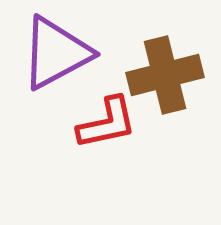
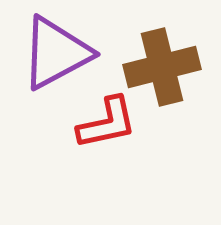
brown cross: moved 3 px left, 8 px up
